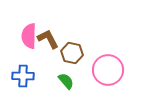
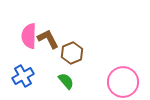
brown hexagon: rotated 25 degrees clockwise
pink circle: moved 15 px right, 12 px down
blue cross: rotated 30 degrees counterclockwise
